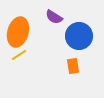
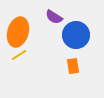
blue circle: moved 3 px left, 1 px up
